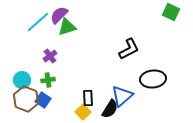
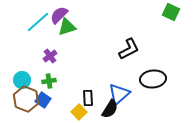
green cross: moved 1 px right, 1 px down
blue triangle: moved 3 px left, 2 px up
yellow square: moved 4 px left
